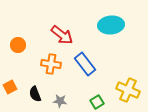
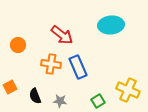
blue rectangle: moved 7 px left, 3 px down; rotated 15 degrees clockwise
black semicircle: moved 2 px down
green square: moved 1 px right, 1 px up
